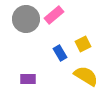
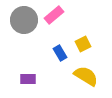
gray circle: moved 2 px left, 1 px down
